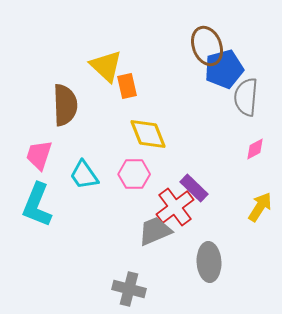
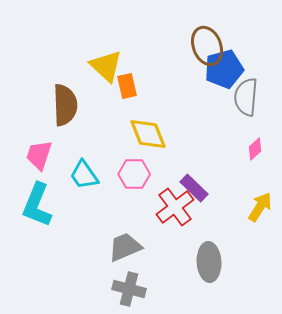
pink diamond: rotated 15 degrees counterclockwise
gray trapezoid: moved 30 px left, 16 px down
